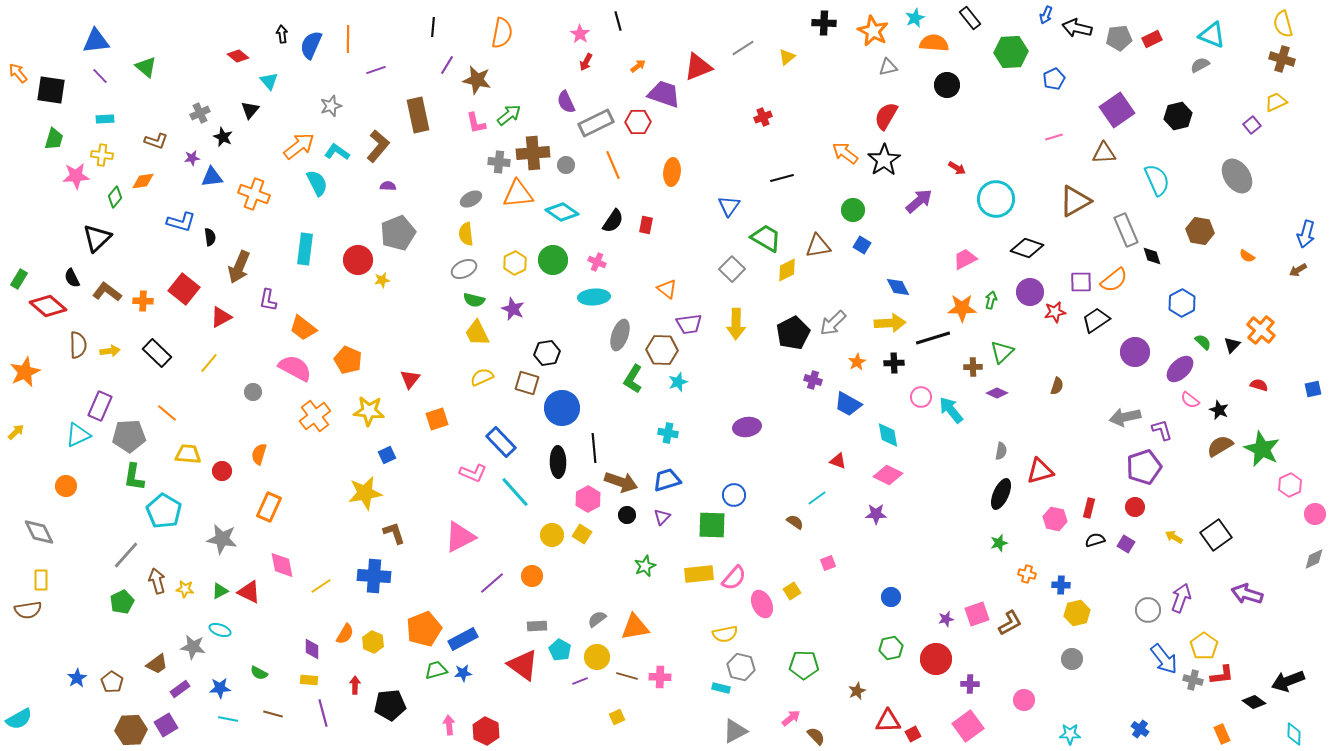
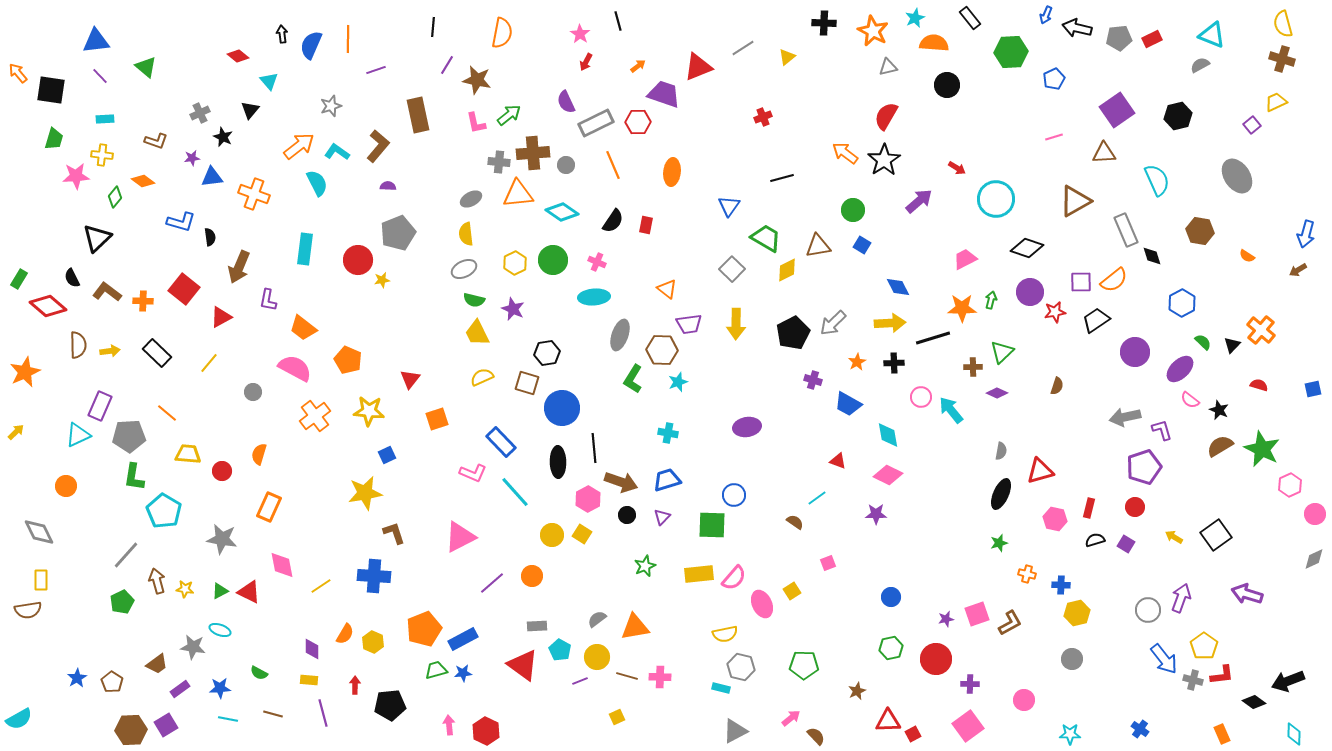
orange diamond at (143, 181): rotated 45 degrees clockwise
